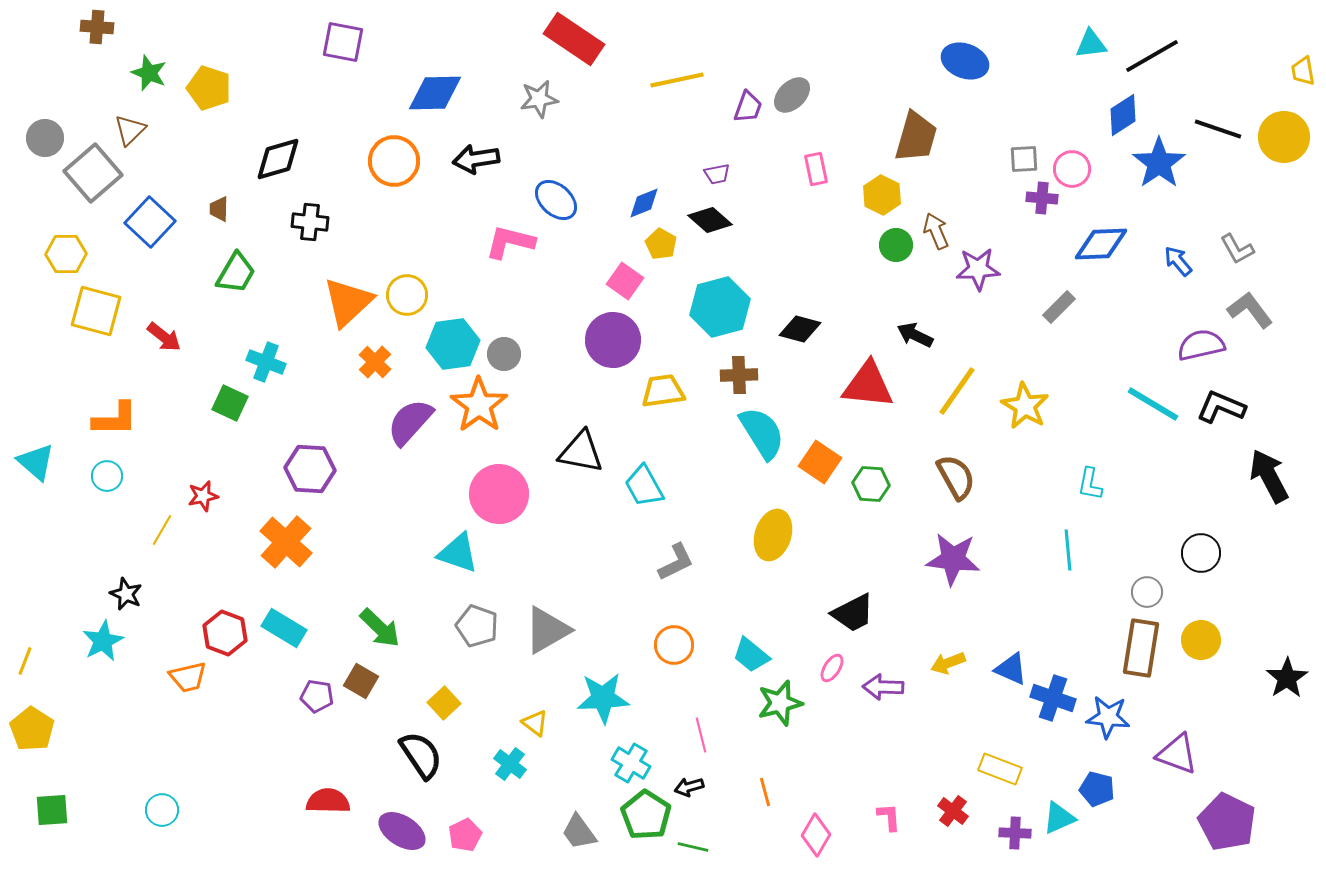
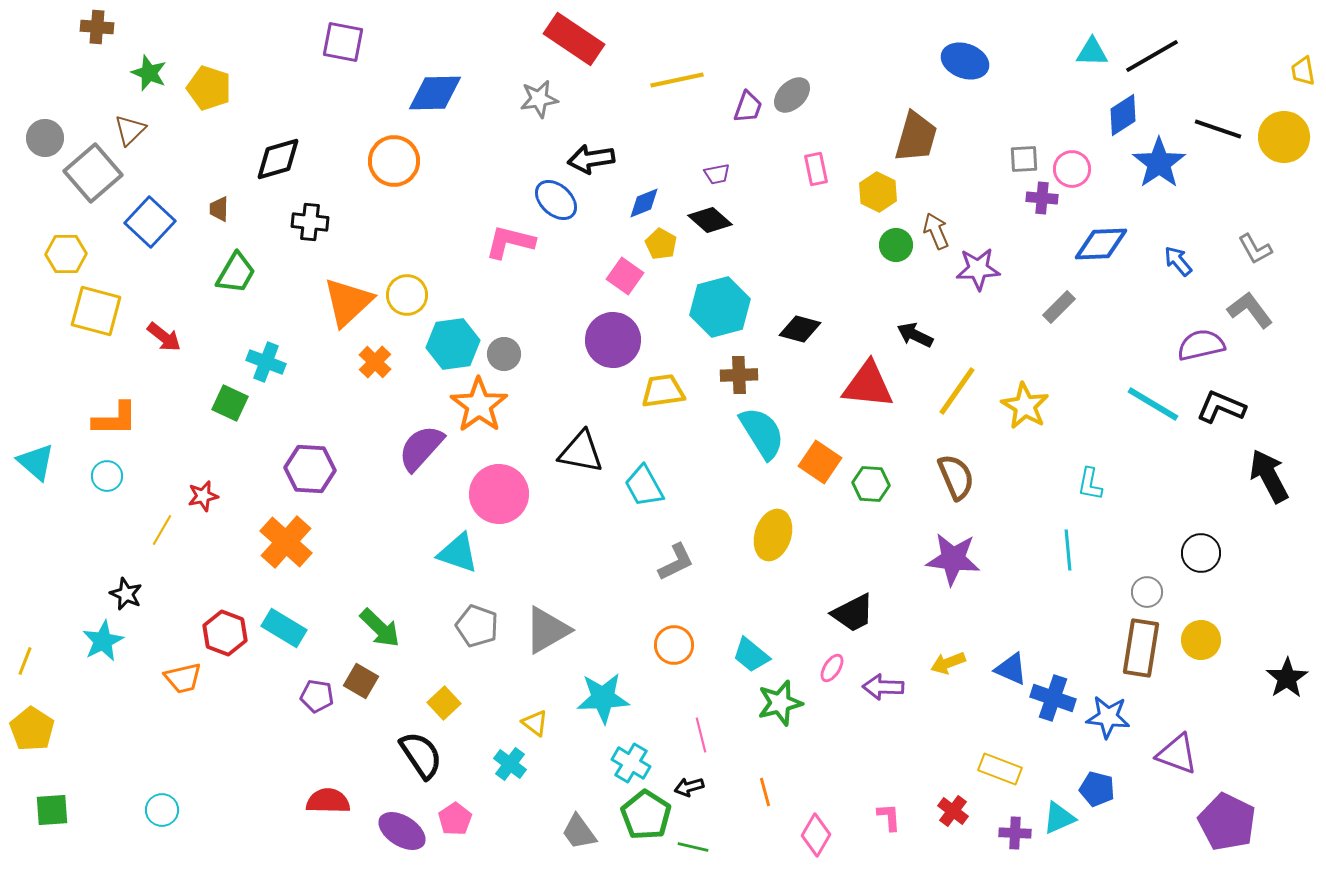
cyan triangle at (1091, 44): moved 1 px right, 8 px down; rotated 8 degrees clockwise
black arrow at (476, 159): moved 115 px right
yellow hexagon at (882, 195): moved 4 px left, 3 px up
gray L-shape at (1237, 249): moved 18 px right
pink square at (625, 281): moved 5 px up
purple semicircle at (410, 422): moved 11 px right, 26 px down
brown semicircle at (956, 477): rotated 6 degrees clockwise
orange trapezoid at (188, 677): moved 5 px left, 1 px down
pink pentagon at (465, 835): moved 10 px left, 16 px up; rotated 8 degrees counterclockwise
